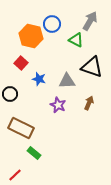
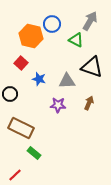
purple star: rotated 21 degrees counterclockwise
